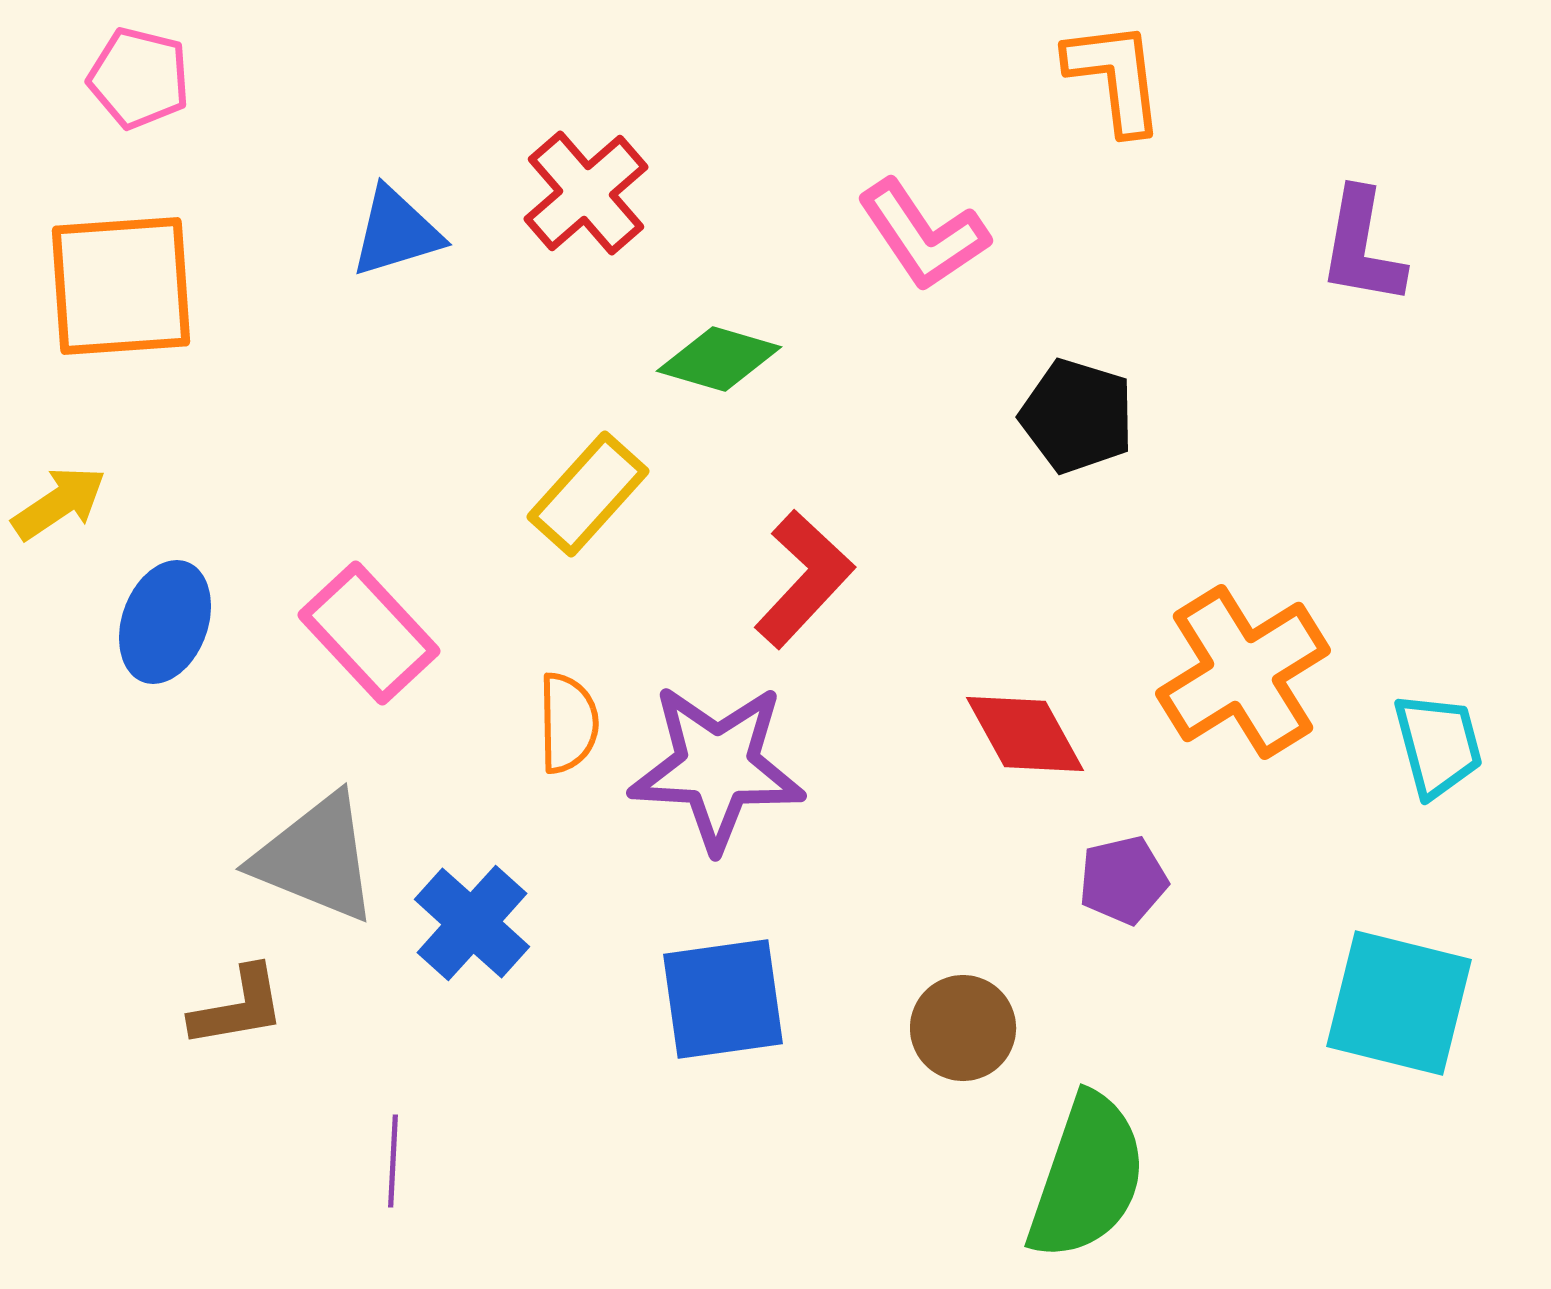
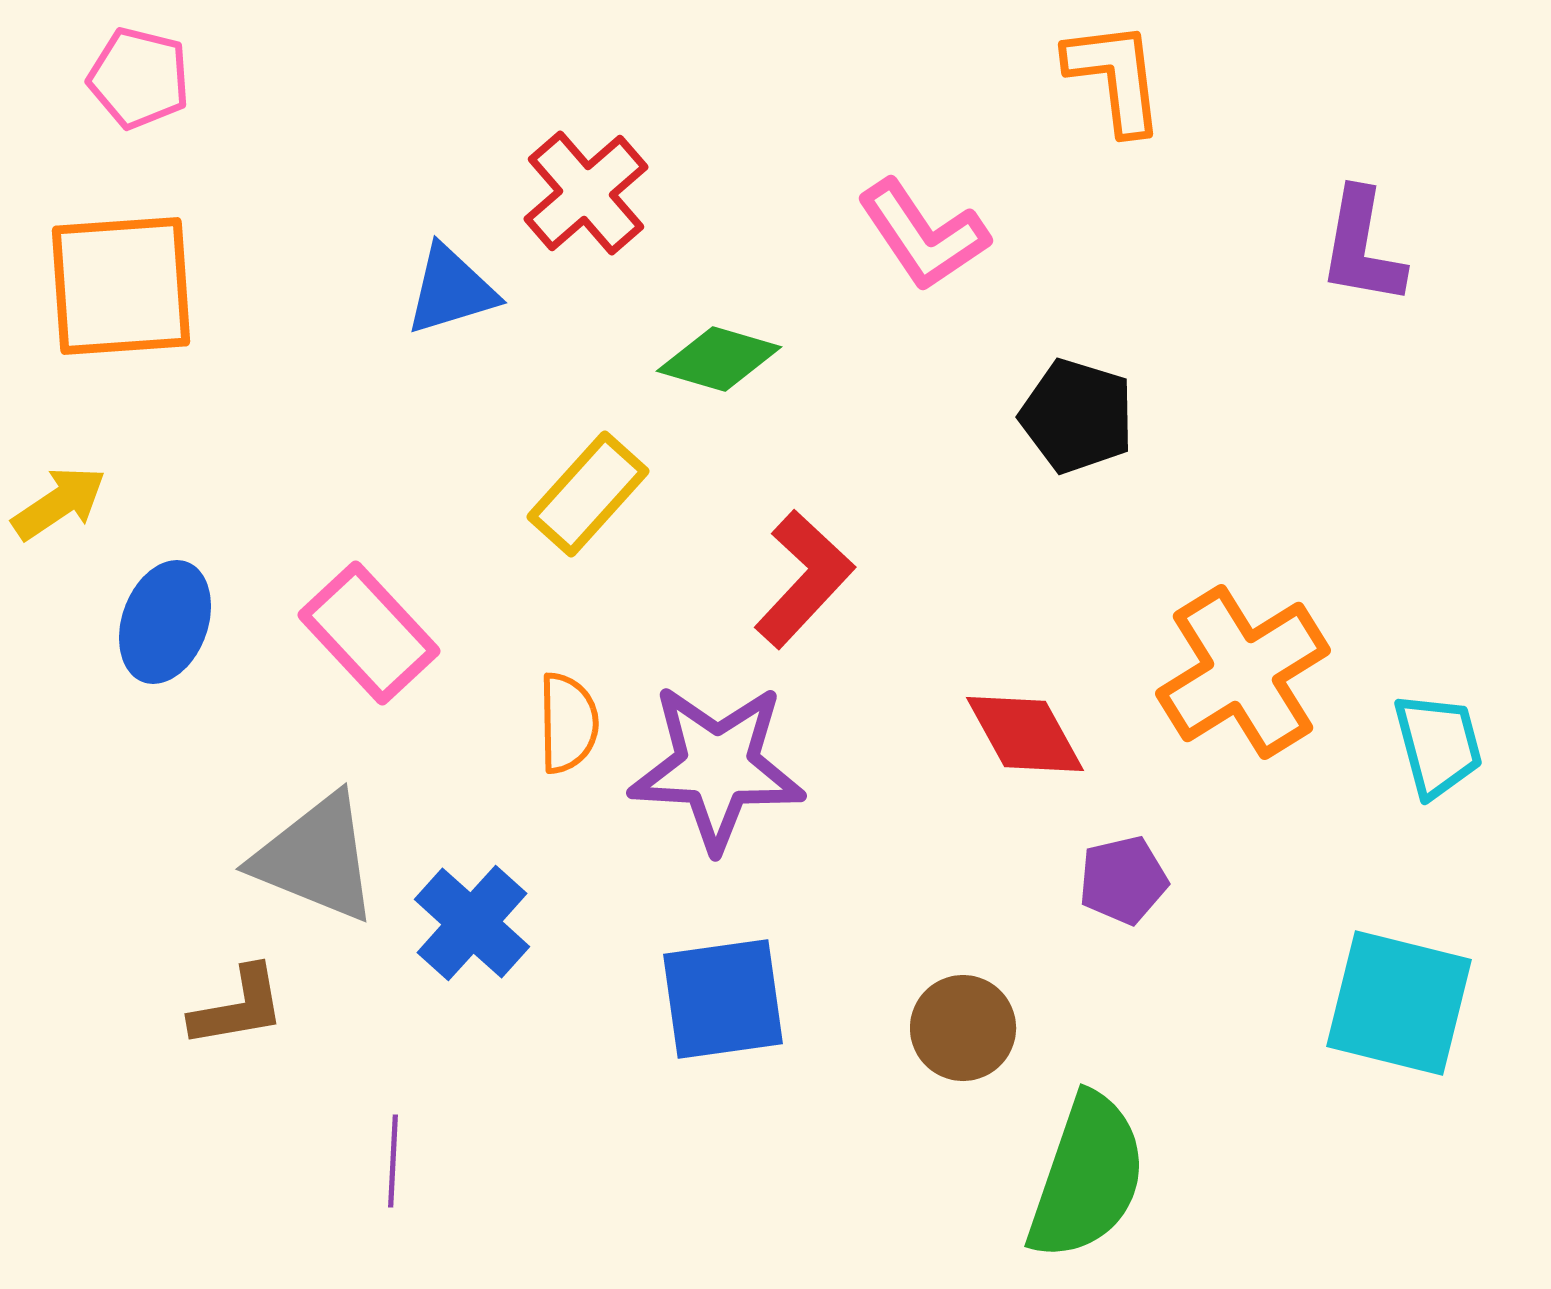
blue triangle: moved 55 px right, 58 px down
